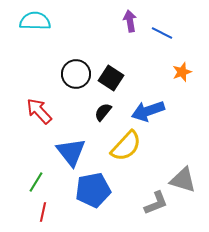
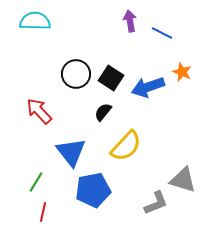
orange star: rotated 30 degrees counterclockwise
blue arrow: moved 24 px up
